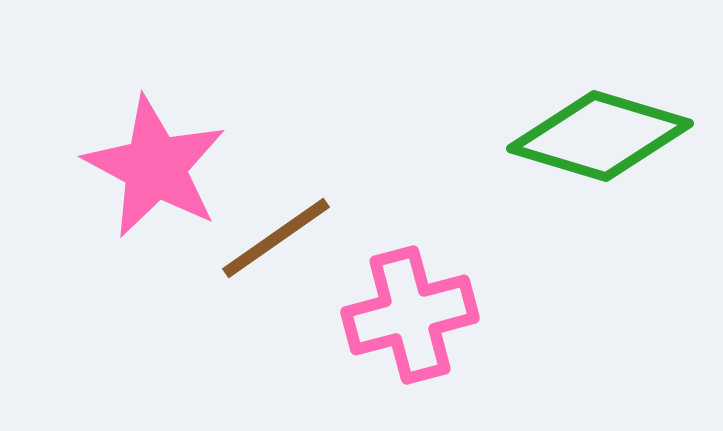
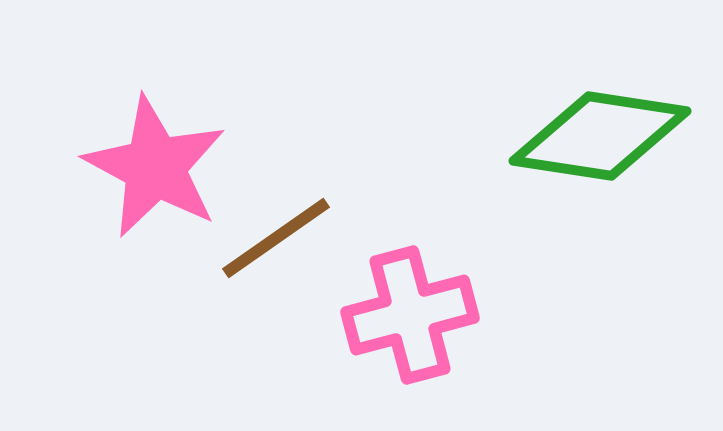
green diamond: rotated 8 degrees counterclockwise
